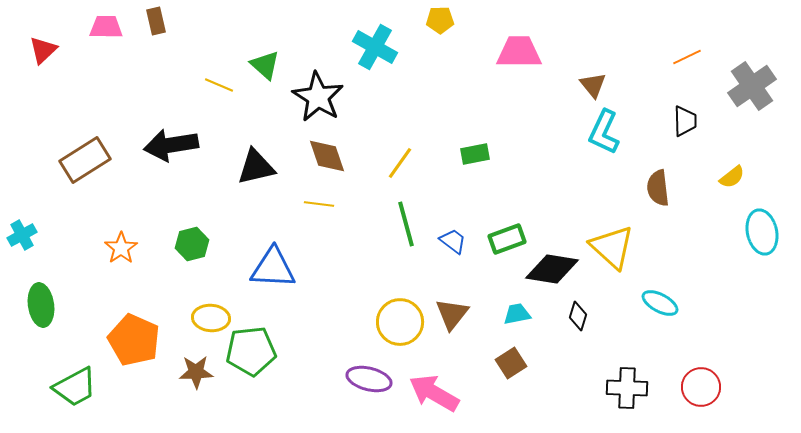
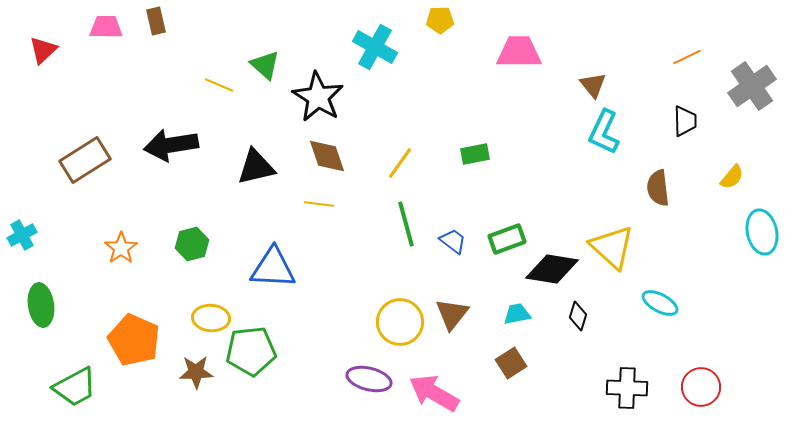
yellow semicircle at (732, 177): rotated 12 degrees counterclockwise
